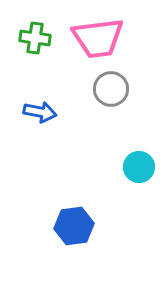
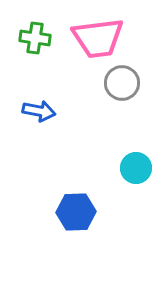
gray circle: moved 11 px right, 6 px up
blue arrow: moved 1 px left, 1 px up
cyan circle: moved 3 px left, 1 px down
blue hexagon: moved 2 px right, 14 px up; rotated 6 degrees clockwise
